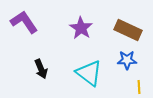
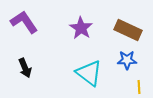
black arrow: moved 16 px left, 1 px up
